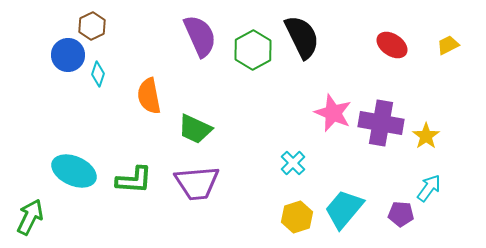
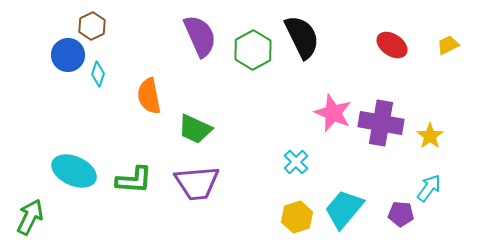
yellow star: moved 4 px right
cyan cross: moved 3 px right, 1 px up
